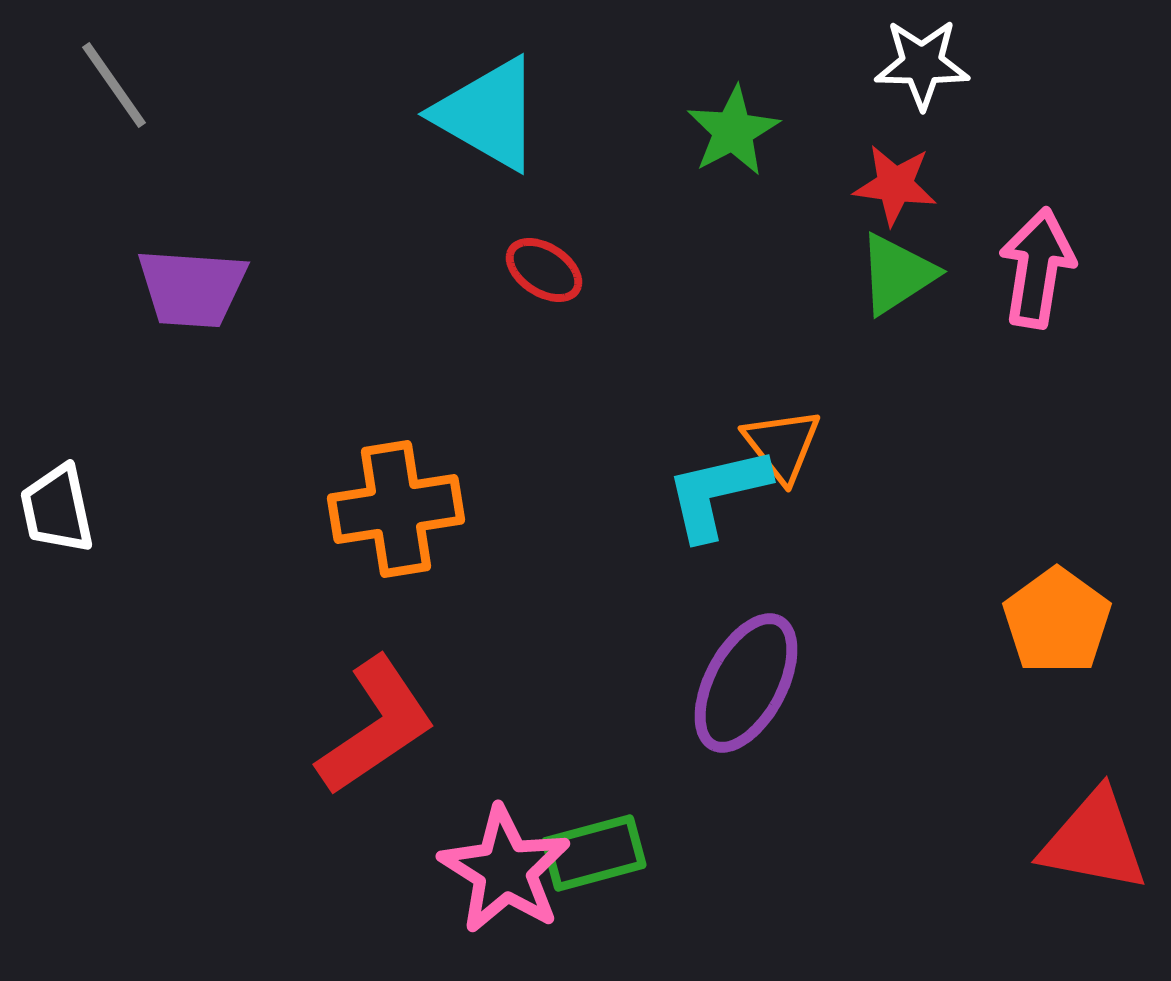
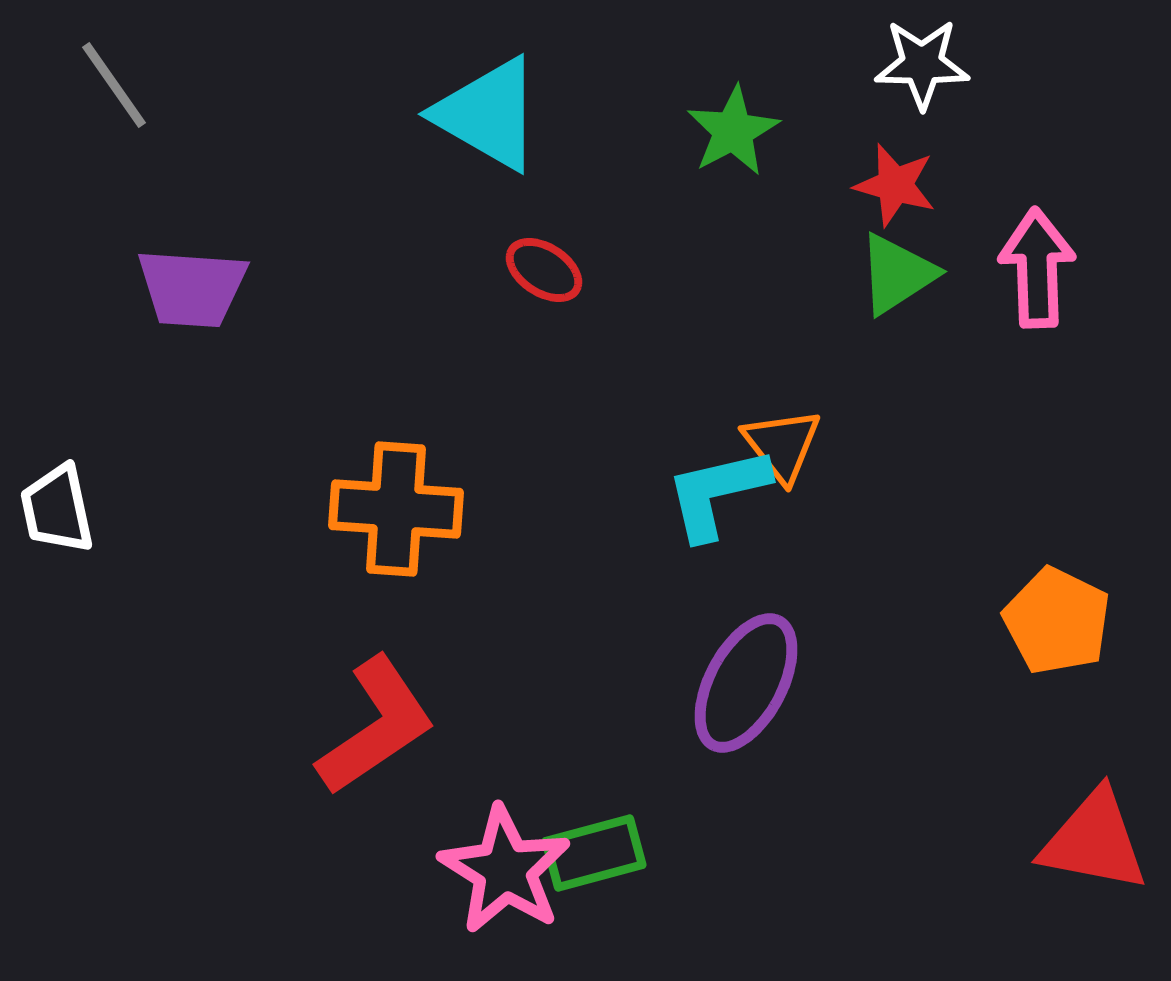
red star: rotated 8 degrees clockwise
pink arrow: rotated 11 degrees counterclockwise
orange cross: rotated 13 degrees clockwise
orange pentagon: rotated 10 degrees counterclockwise
